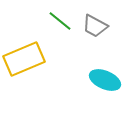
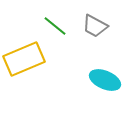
green line: moved 5 px left, 5 px down
